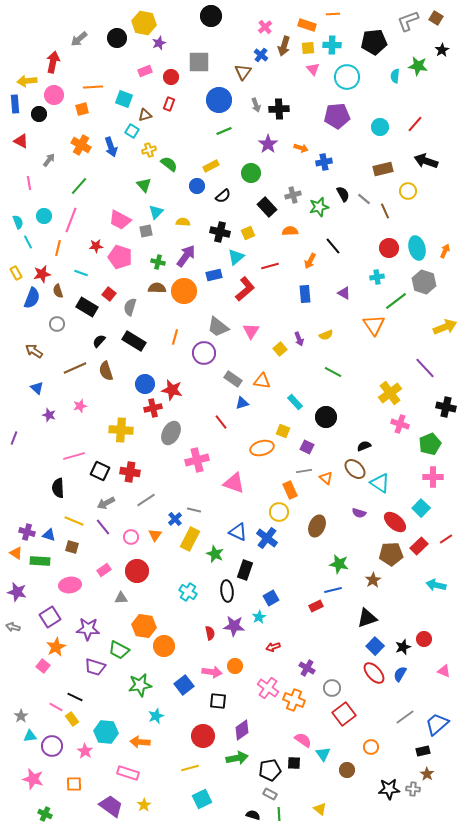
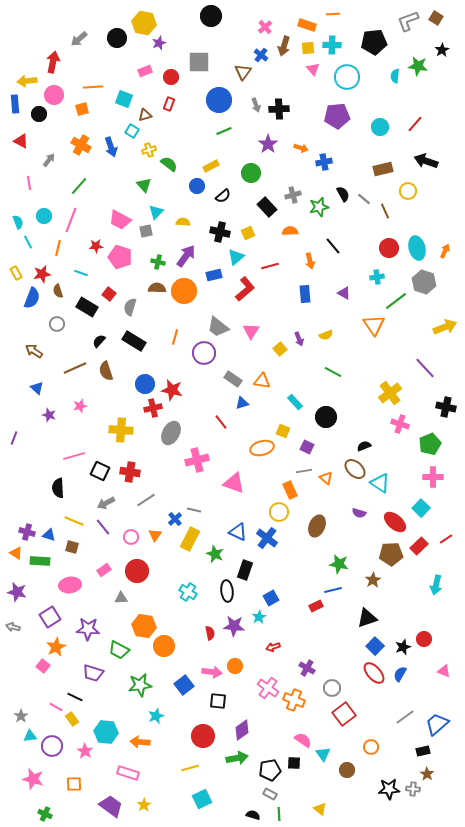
orange arrow at (310, 261): rotated 42 degrees counterclockwise
cyan arrow at (436, 585): rotated 90 degrees counterclockwise
purple trapezoid at (95, 667): moved 2 px left, 6 px down
